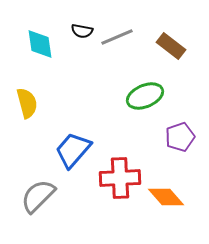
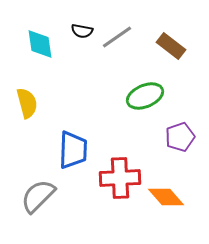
gray line: rotated 12 degrees counterclockwise
blue trapezoid: rotated 141 degrees clockwise
